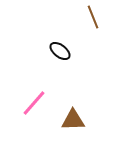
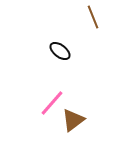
pink line: moved 18 px right
brown triangle: rotated 35 degrees counterclockwise
